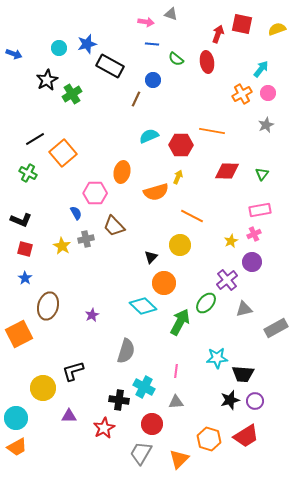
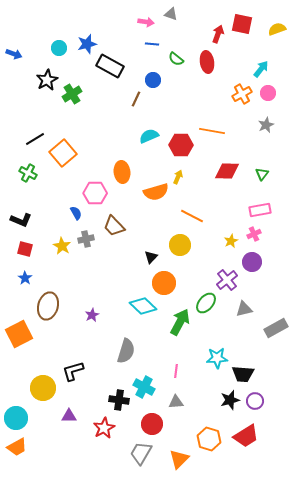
orange ellipse at (122, 172): rotated 20 degrees counterclockwise
